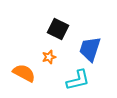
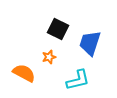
blue trapezoid: moved 6 px up
